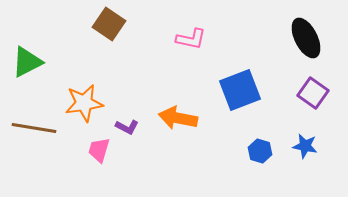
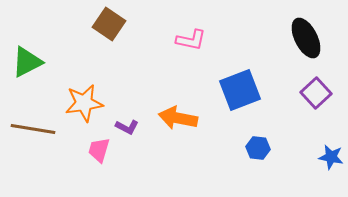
pink L-shape: moved 1 px down
purple square: moved 3 px right; rotated 12 degrees clockwise
brown line: moved 1 px left, 1 px down
blue star: moved 26 px right, 11 px down
blue hexagon: moved 2 px left, 3 px up; rotated 10 degrees counterclockwise
